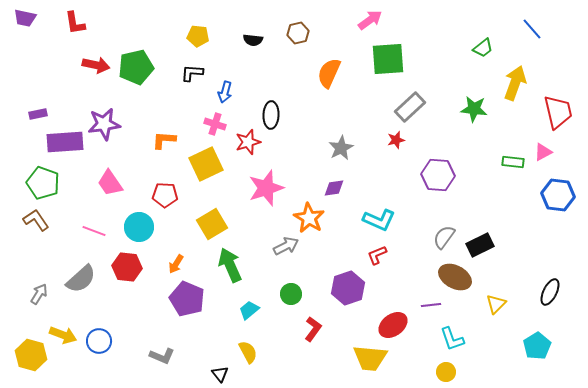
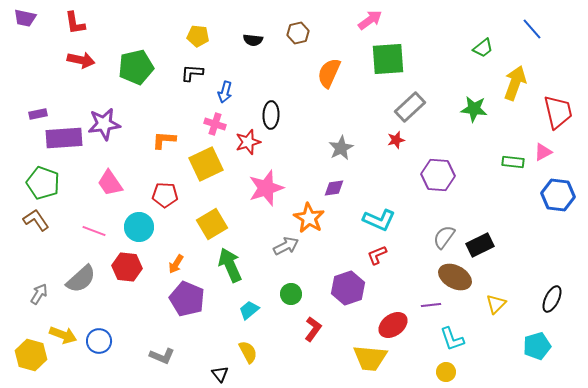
red arrow at (96, 65): moved 15 px left, 5 px up
purple rectangle at (65, 142): moved 1 px left, 4 px up
black ellipse at (550, 292): moved 2 px right, 7 px down
cyan pentagon at (537, 346): rotated 16 degrees clockwise
